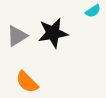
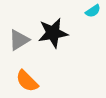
gray triangle: moved 2 px right, 4 px down
orange semicircle: moved 1 px up
